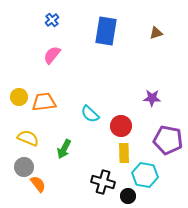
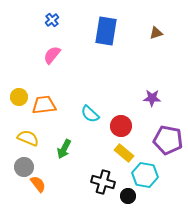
orange trapezoid: moved 3 px down
yellow rectangle: rotated 48 degrees counterclockwise
